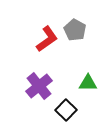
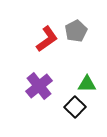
gray pentagon: moved 1 px right, 1 px down; rotated 15 degrees clockwise
green triangle: moved 1 px left, 1 px down
black square: moved 9 px right, 3 px up
